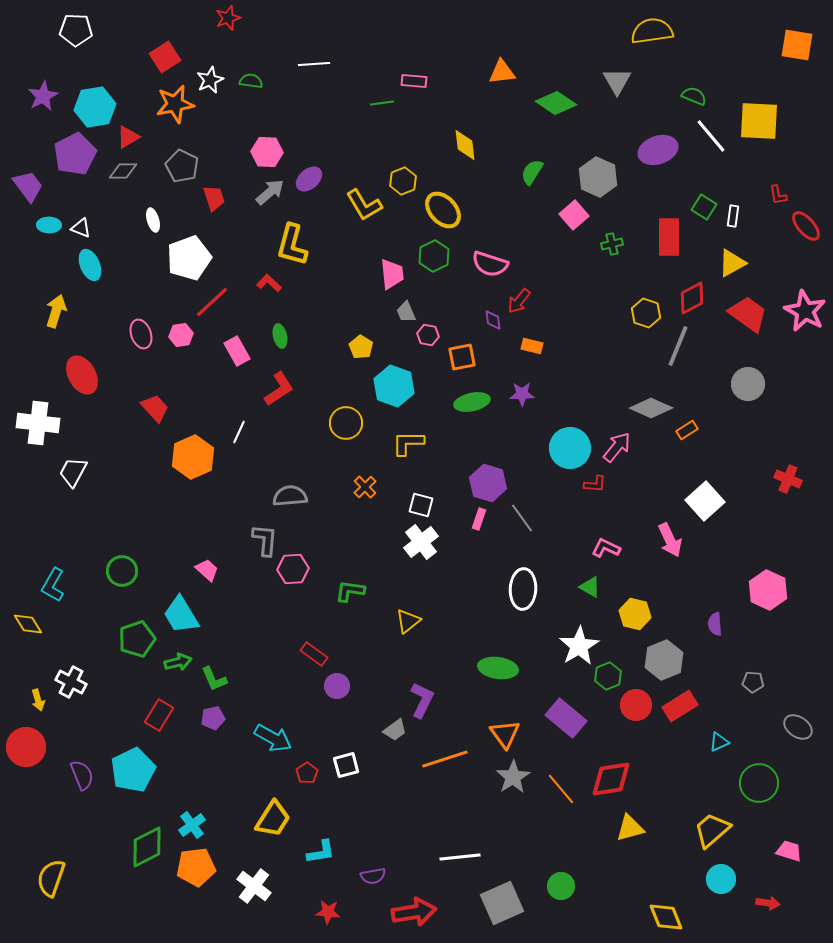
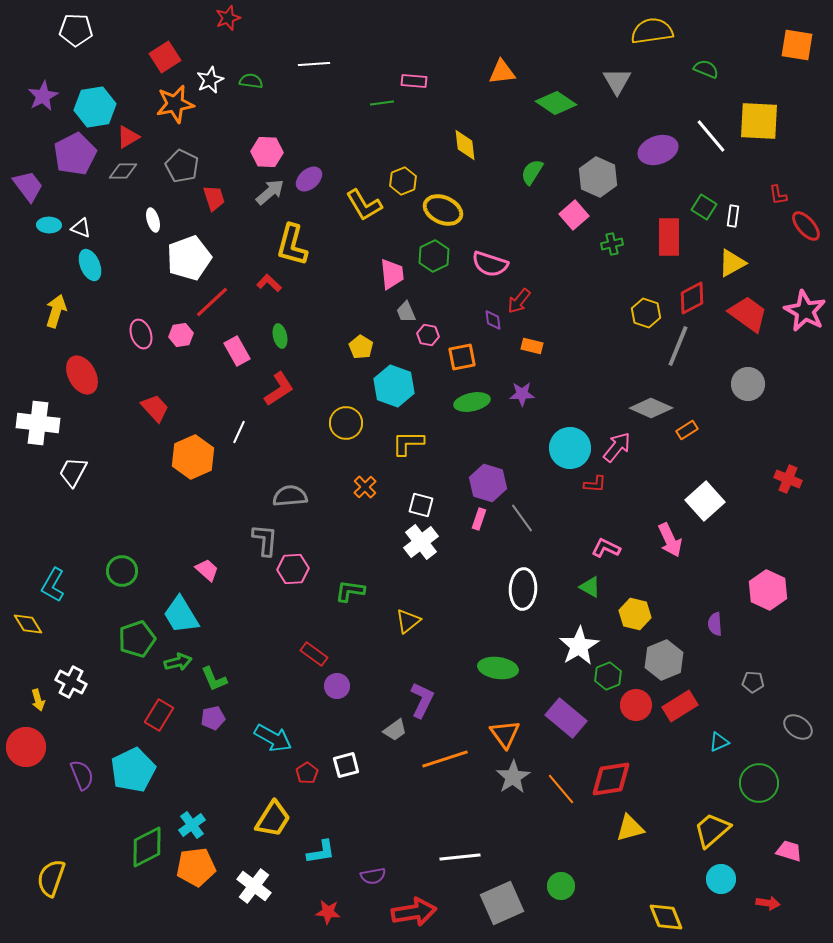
green semicircle at (694, 96): moved 12 px right, 27 px up
yellow ellipse at (443, 210): rotated 24 degrees counterclockwise
